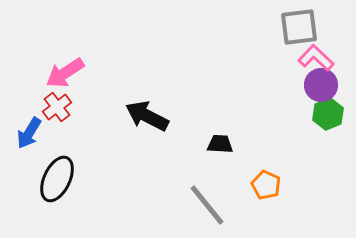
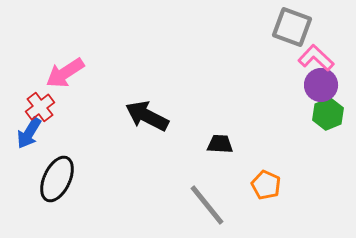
gray square: moved 7 px left; rotated 27 degrees clockwise
red cross: moved 17 px left
